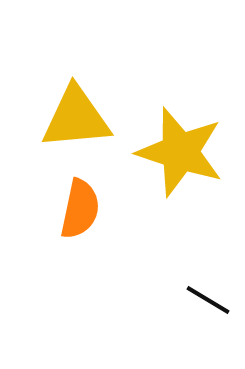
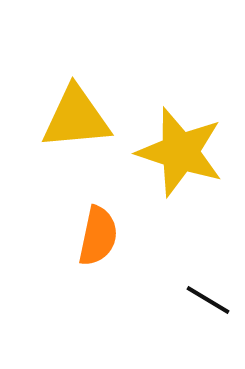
orange semicircle: moved 18 px right, 27 px down
